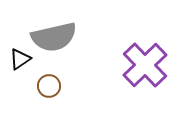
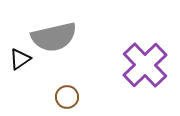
brown circle: moved 18 px right, 11 px down
